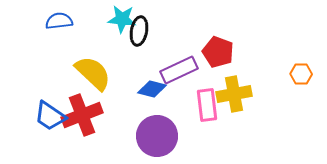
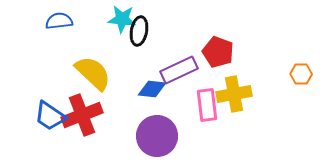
blue diamond: rotated 8 degrees counterclockwise
